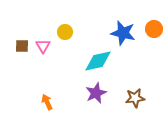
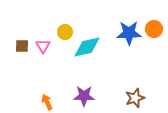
blue star: moved 6 px right; rotated 15 degrees counterclockwise
cyan diamond: moved 11 px left, 14 px up
purple star: moved 12 px left, 3 px down; rotated 25 degrees clockwise
brown star: rotated 12 degrees counterclockwise
